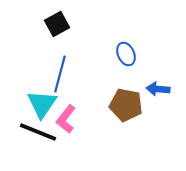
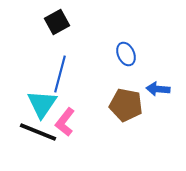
black square: moved 2 px up
pink L-shape: moved 1 px left, 3 px down
